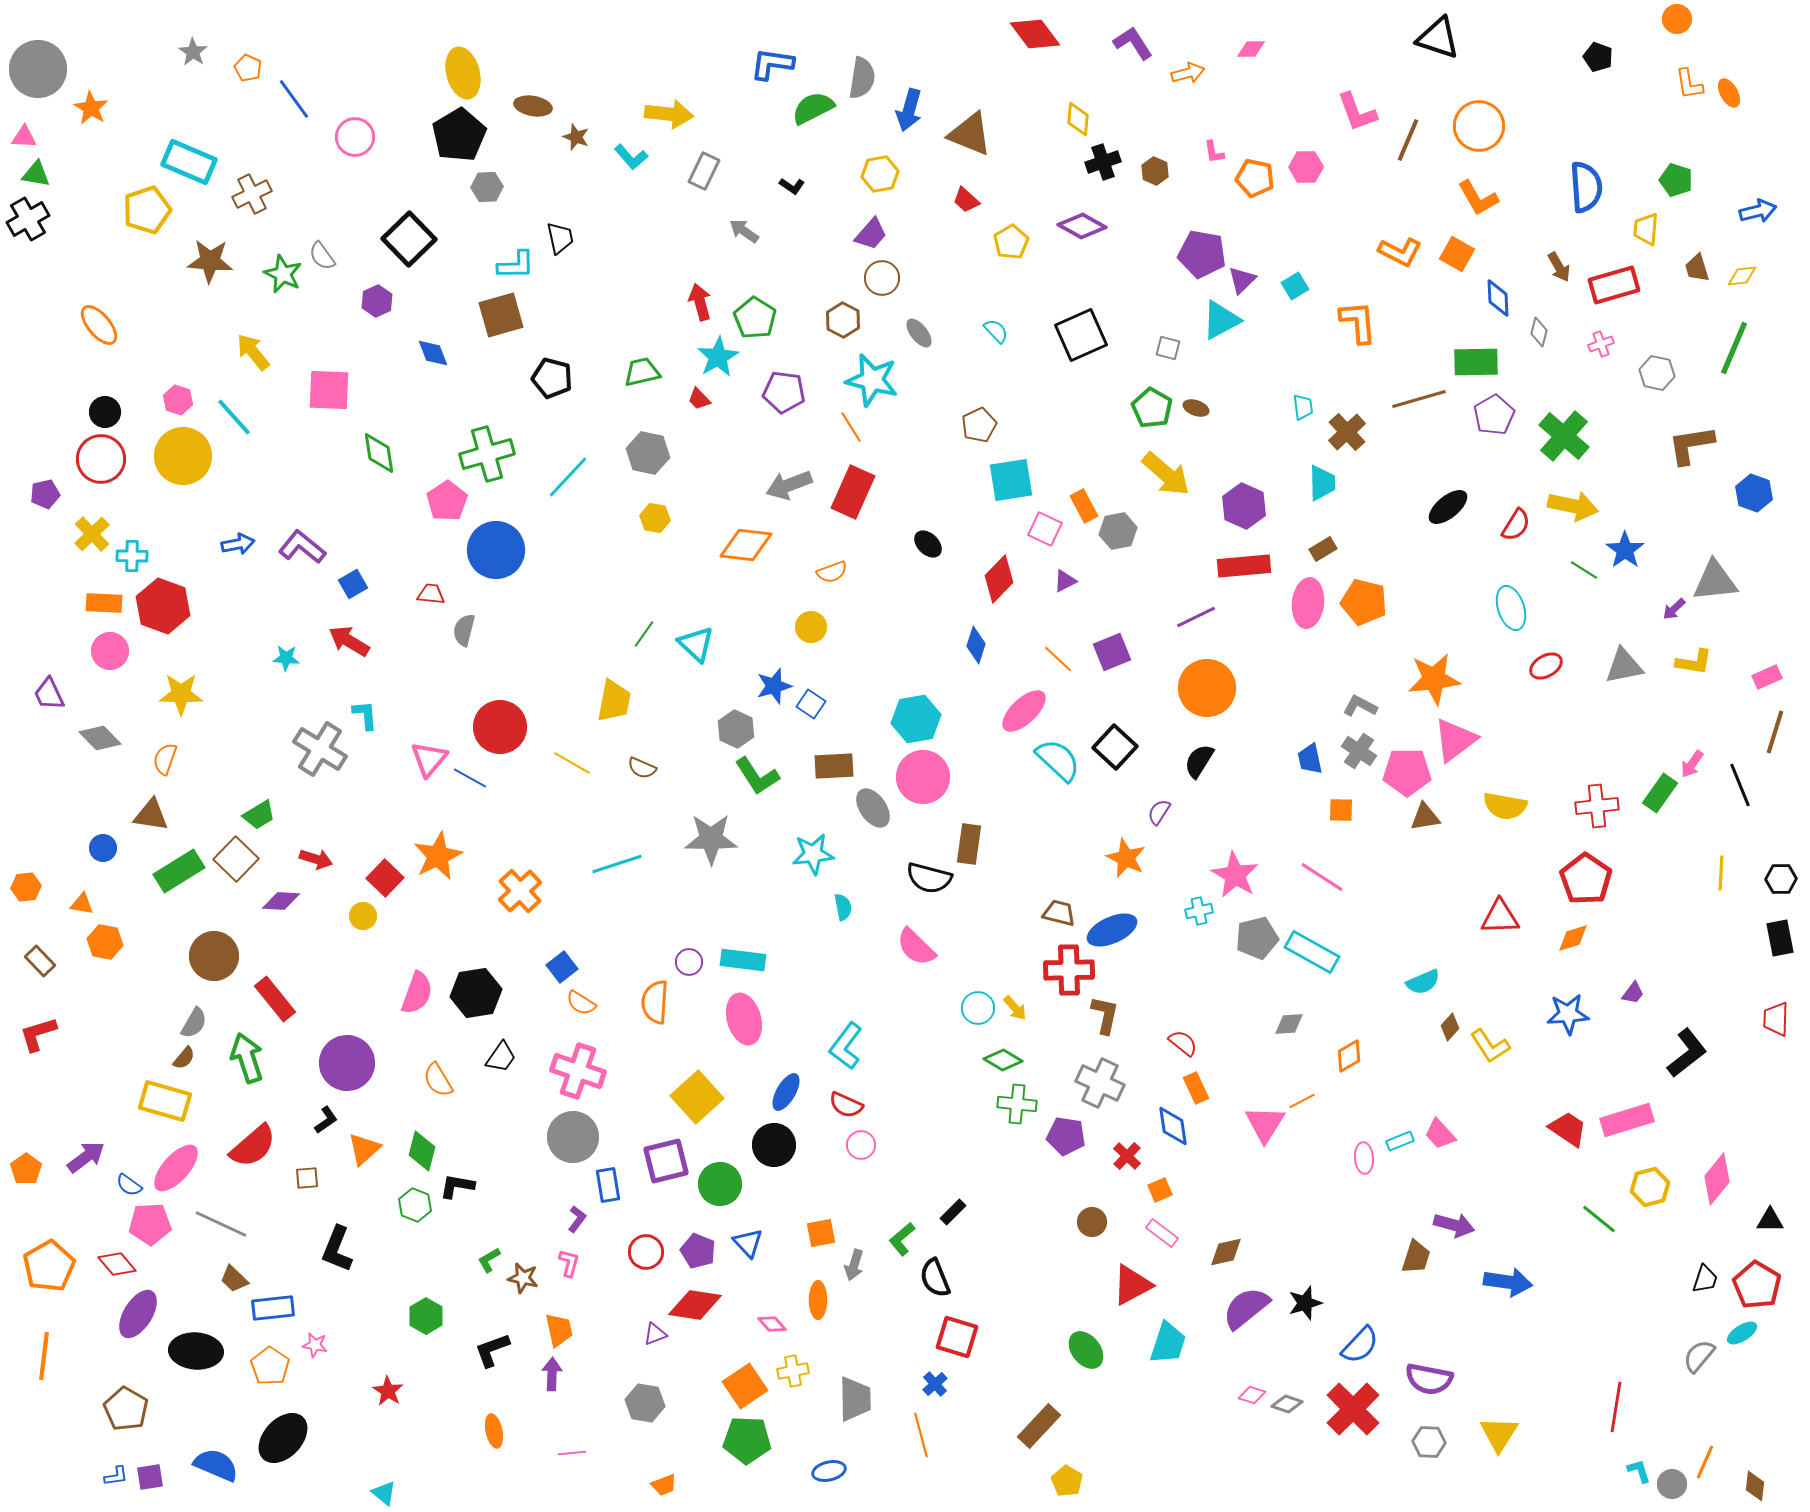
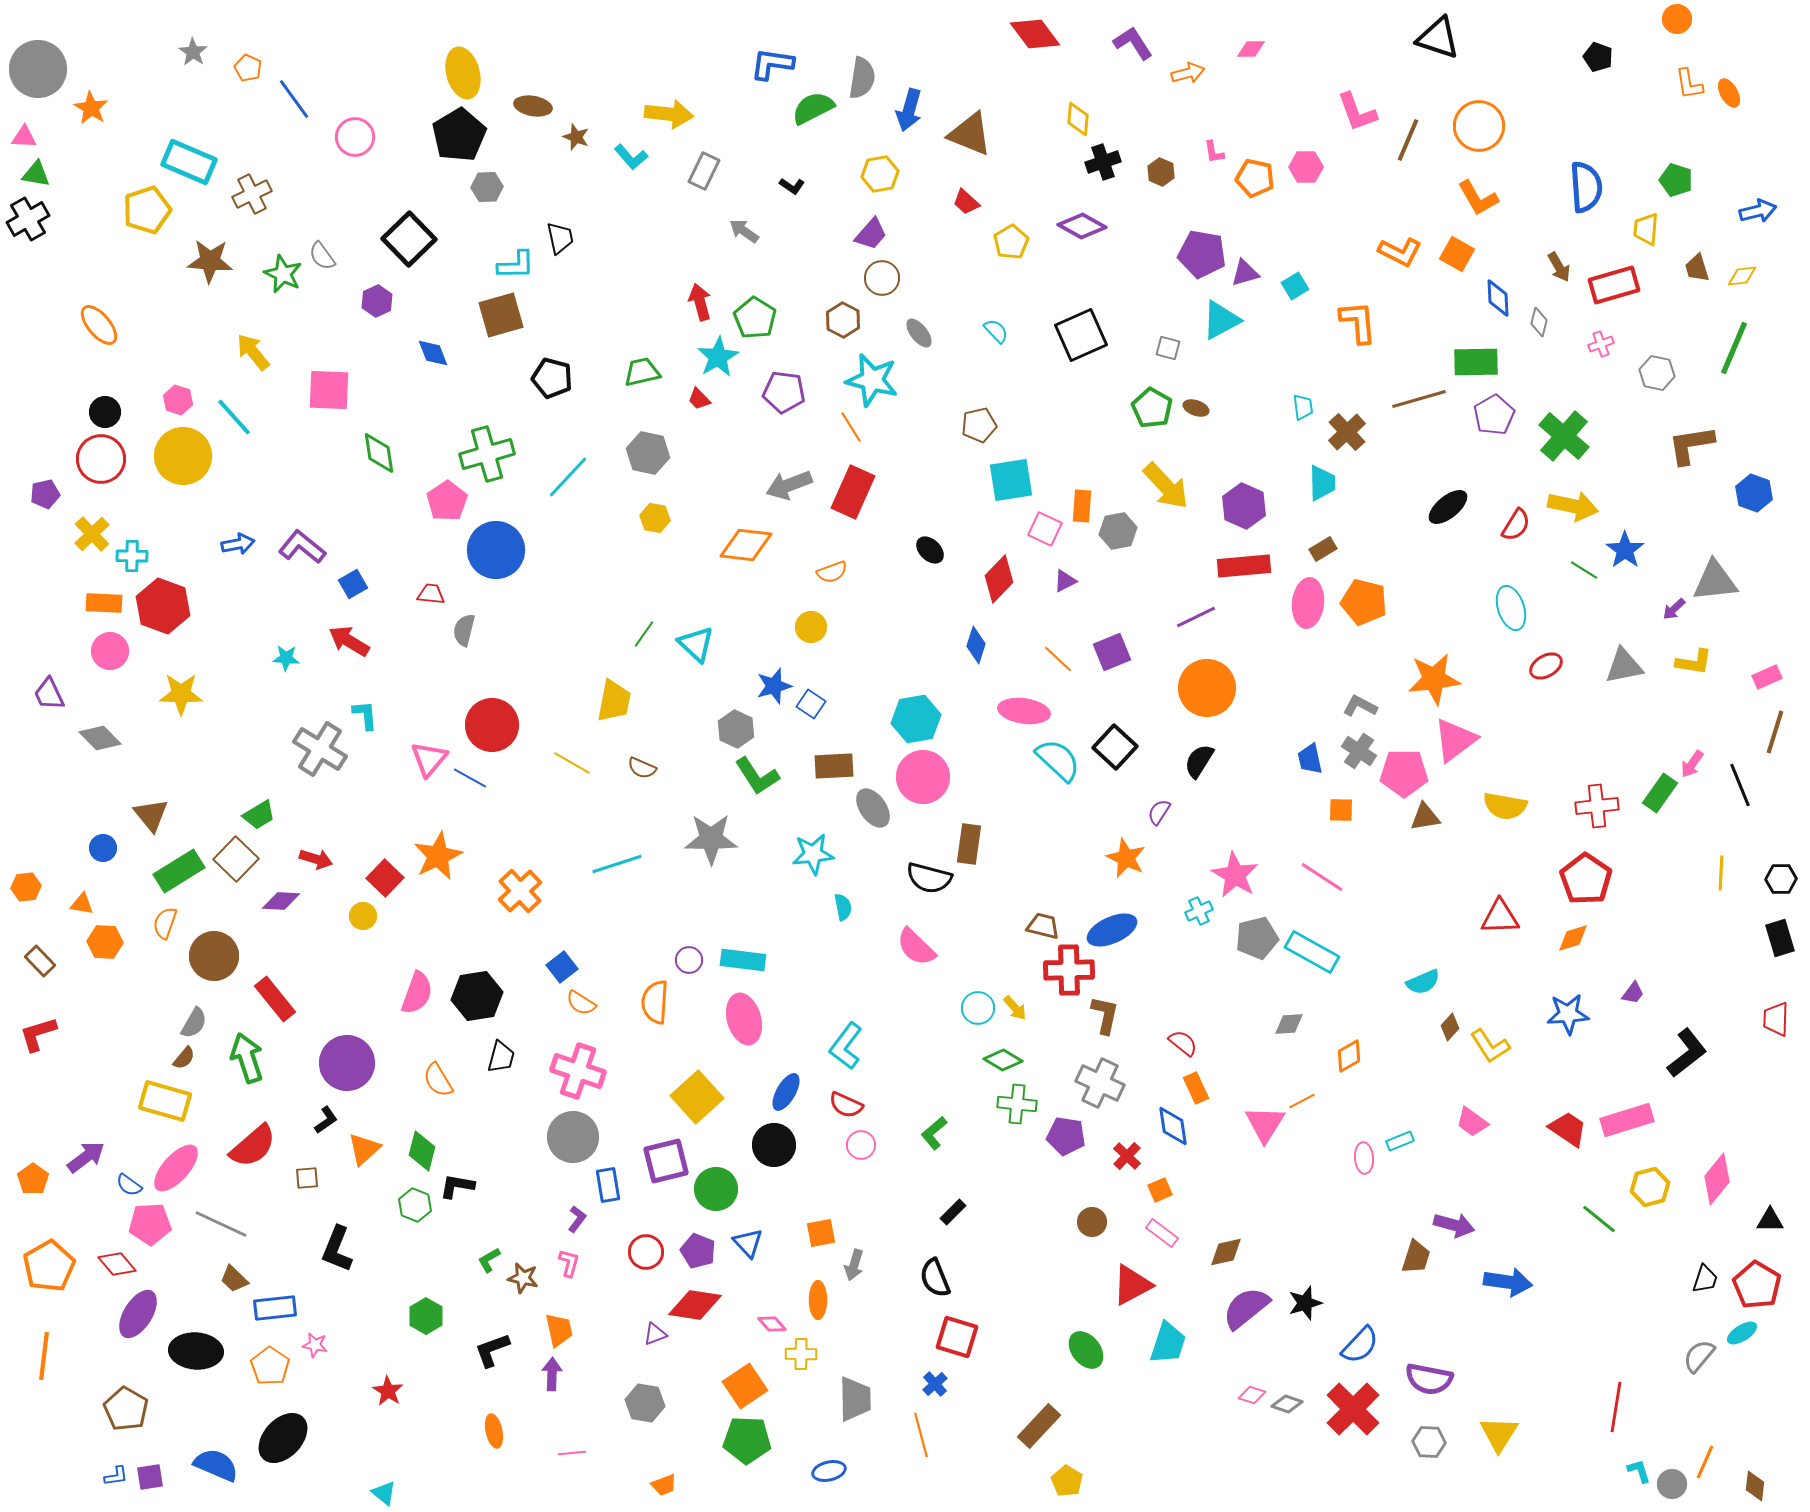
brown hexagon at (1155, 171): moved 6 px right, 1 px down
red trapezoid at (966, 200): moved 2 px down
purple triangle at (1242, 280): moved 3 px right, 7 px up; rotated 28 degrees clockwise
gray diamond at (1539, 332): moved 10 px up
brown pentagon at (979, 425): rotated 12 degrees clockwise
yellow arrow at (1166, 474): moved 12 px down; rotated 6 degrees clockwise
orange rectangle at (1084, 506): moved 2 px left; rotated 32 degrees clockwise
black ellipse at (928, 544): moved 2 px right, 6 px down
pink ellipse at (1024, 711): rotated 51 degrees clockwise
red circle at (500, 727): moved 8 px left, 2 px up
orange semicircle at (165, 759): moved 164 px down
pink pentagon at (1407, 772): moved 3 px left, 1 px down
brown triangle at (151, 815): rotated 42 degrees clockwise
cyan cross at (1199, 911): rotated 12 degrees counterclockwise
brown trapezoid at (1059, 913): moved 16 px left, 13 px down
black rectangle at (1780, 938): rotated 6 degrees counterclockwise
orange hexagon at (105, 942): rotated 8 degrees counterclockwise
purple circle at (689, 962): moved 2 px up
black hexagon at (476, 993): moved 1 px right, 3 px down
black trapezoid at (501, 1057): rotated 20 degrees counterclockwise
pink trapezoid at (1440, 1134): moved 32 px right, 12 px up; rotated 12 degrees counterclockwise
orange pentagon at (26, 1169): moved 7 px right, 10 px down
green circle at (720, 1184): moved 4 px left, 5 px down
green L-shape at (902, 1239): moved 32 px right, 106 px up
blue rectangle at (273, 1308): moved 2 px right
yellow cross at (793, 1371): moved 8 px right, 17 px up; rotated 12 degrees clockwise
